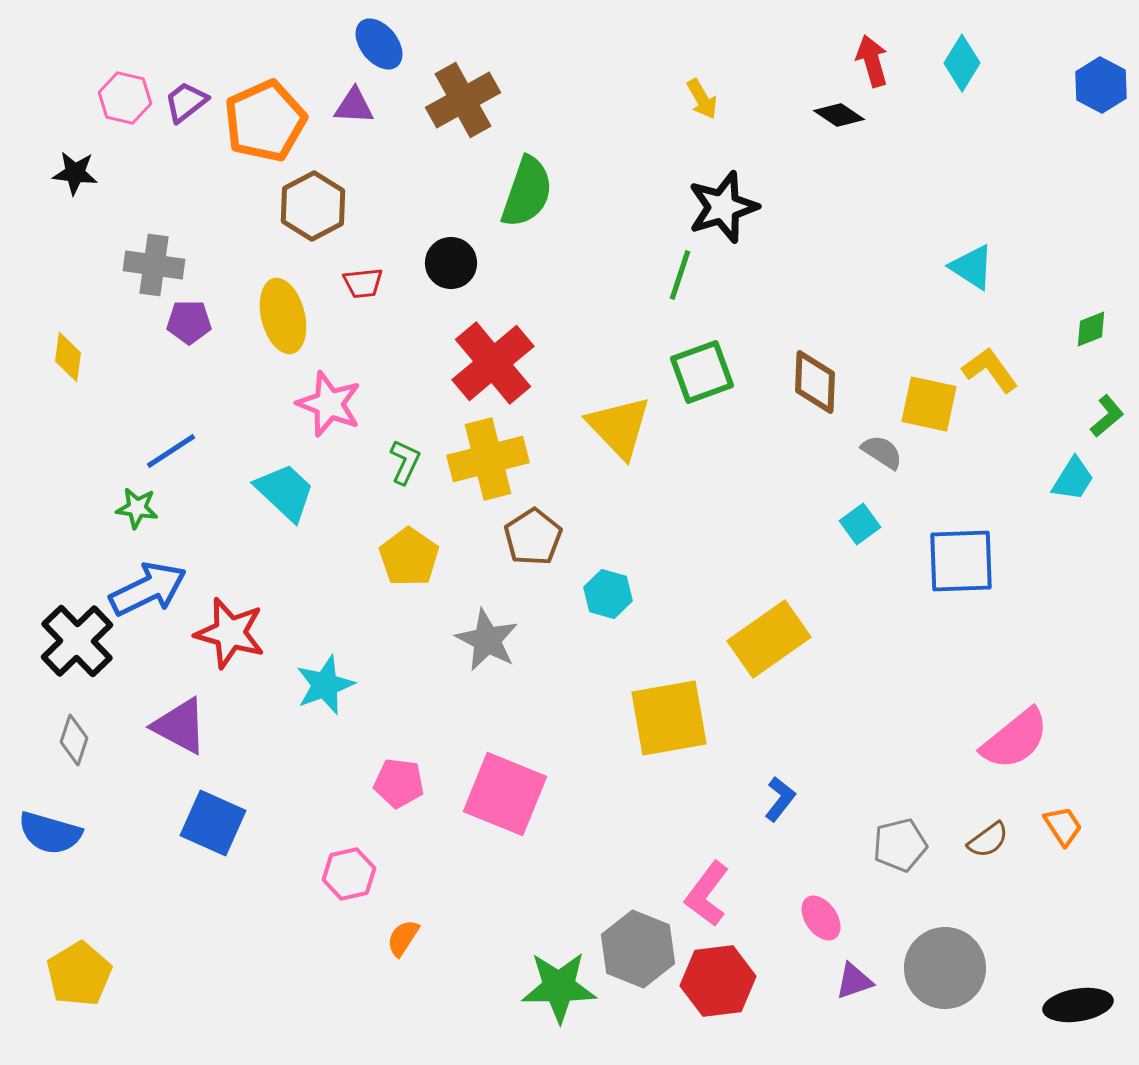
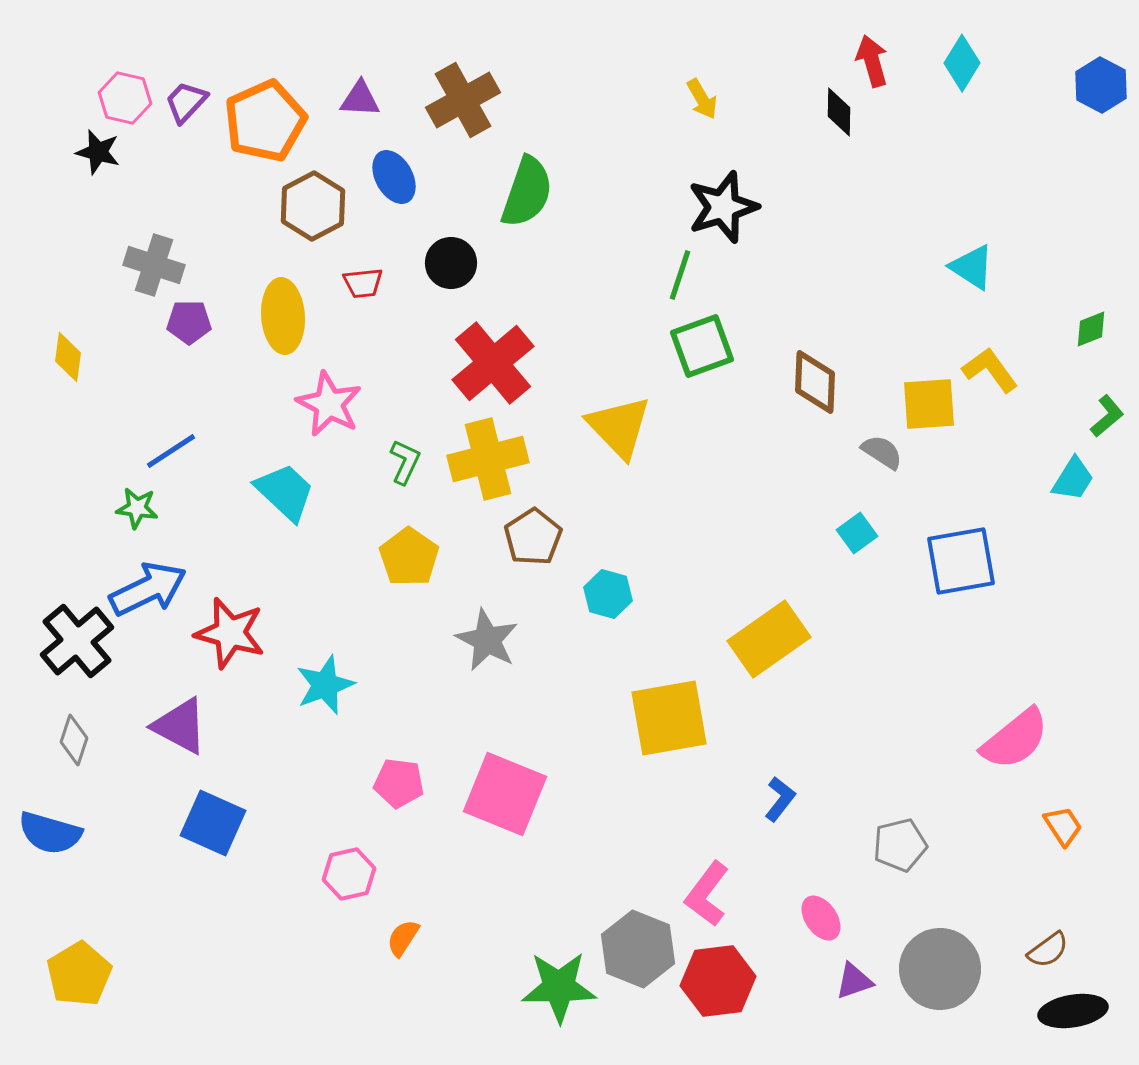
blue ellipse at (379, 44): moved 15 px right, 133 px down; rotated 10 degrees clockwise
purple trapezoid at (186, 102): rotated 9 degrees counterclockwise
purple triangle at (354, 106): moved 6 px right, 7 px up
black diamond at (839, 115): moved 3 px up; rotated 57 degrees clockwise
black star at (75, 173): moved 23 px right, 21 px up; rotated 9 degrees clockwise
gray cross at (154, 265): rotated 10 degrees clockwise
yellow ellipse at (283, 316): rotated 10 degrees clockwise
green square at (702, 372): moved 26 px up
pink star at (329, 404): rotated 6 degrees clockwise
yellow square at (929, 404): rotated 16 degrees counterclockwise
cyan square at (860, 524): moved 3 px left, 9 px down
blue square at (961, 561): rotated 8 degrees counterclockwise
black cross at (77, 641): rotated 4 degrees clockwise
brown semicircle at (988, 840): moved 60 px right, 110 px down
gray circle at (945, 968): moved 5 px left, 1 px down
black ellipse at (1078, 1005): moved 5 px left, 6 px down
